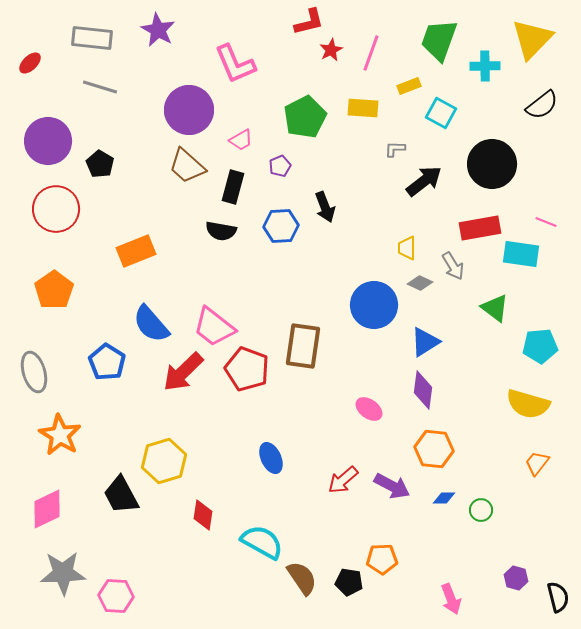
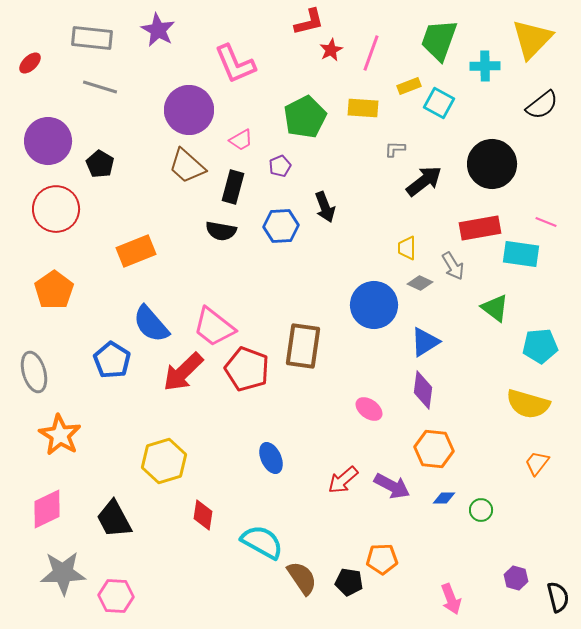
cyan square at (441, 113): moved 2 px left, 10 px up
blue pentagon at (107, 362): moved 5 px right, 2 px up
black trapezoid at (121, 495): moved 7 px left, 24 px down
